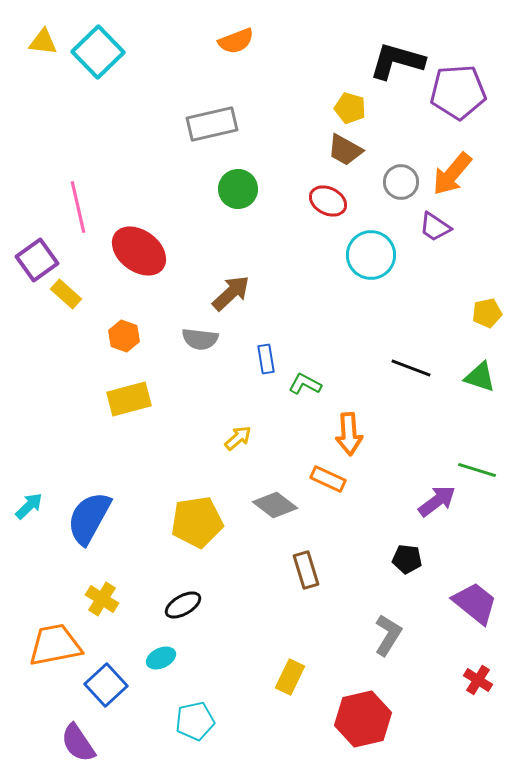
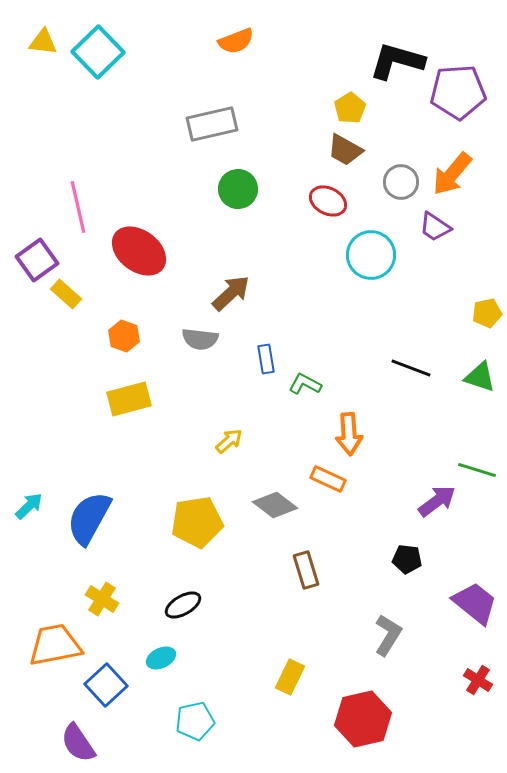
yellow pentagon at (350, 108): rotated 24 degrees clockwise
yellow arrow at (238, 438): moved 9 px left, 3 px down
